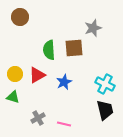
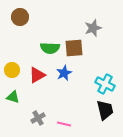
green semicircle: moved 1 px right, 2 px up; rotated 84 degrees counterclockwise
yellow circle: moved 3 px left, 4 px up
blue star: moved 9 px up
